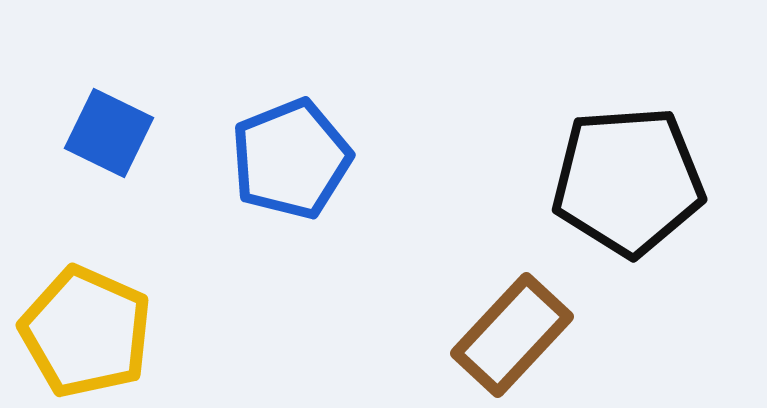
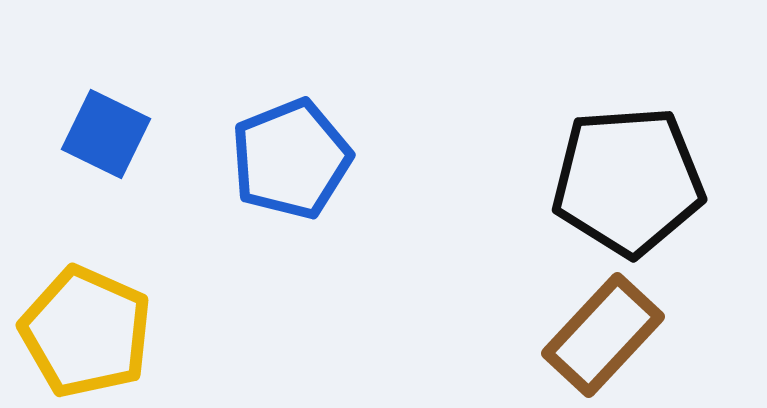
blue square: moved 3 px left, 1 px down
brown rectangle: moved 91 px right
